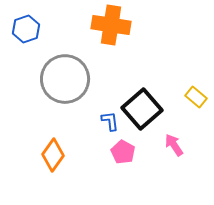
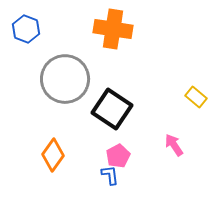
orange cross: moved 2 px right, 4 px down
blue hexagon: rotated 20 degrees counterclockwise
black square: moved 30 px left; rotated 15 degrees counterclockwise
blue L-shape: moved 54 px down
pink pentagon: moved 5 px left, 4 px down; rotated 15 degrees clockwise
